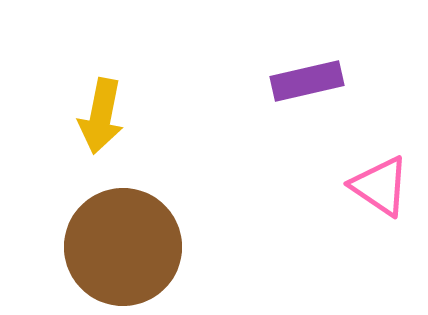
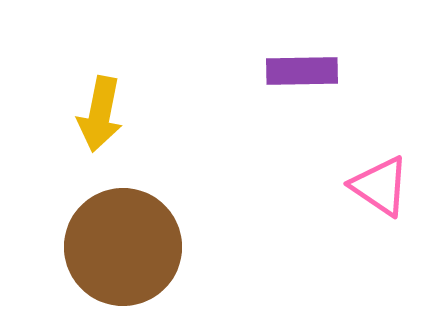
purple rectangle: moved 5 px left, 10 px up; rotated 12 degrees clockwise
yellow arrow: moved 1 px left, 2 px up
